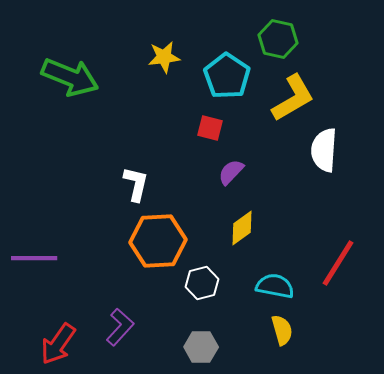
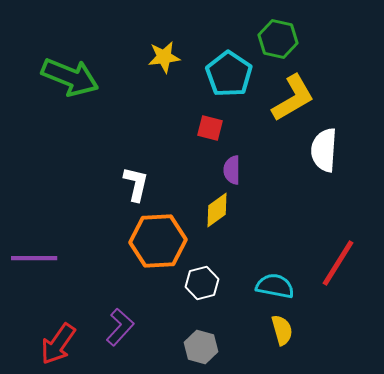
cyan pentagon: moved 2 px right, 2 px up
purple semicircle: moved 1 px right, 2 px up; rotated 44 degrees counterclockwise
yellow diamond: moved 25 px left, 18 px up
gray hexagon: rotated 16 degrees clockwise
